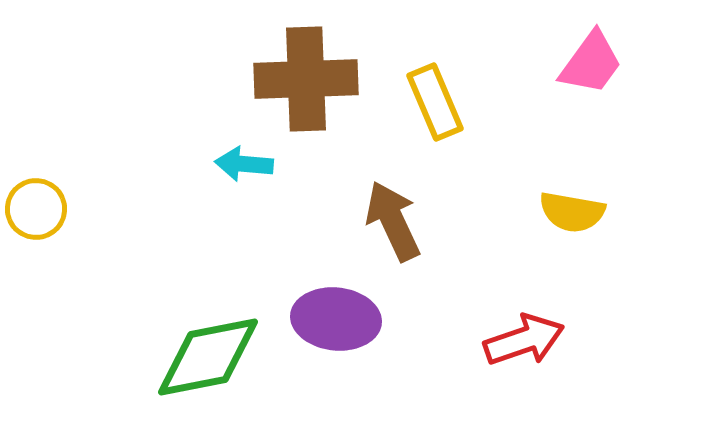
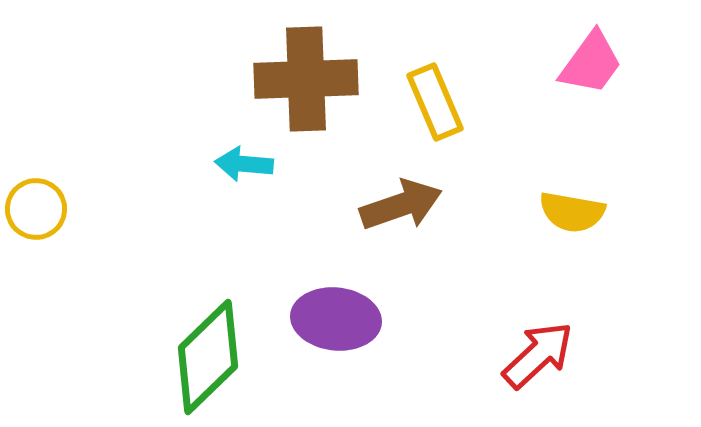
brown arrow: moved 8 px right, 16 px up; rotated 96 degrees clockwise
red arrow: moved 14 px right, 15 px down; rotated 24 degrees counterclockwise
green diamond: rotated 33 degrees counterclockwise
